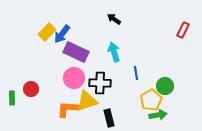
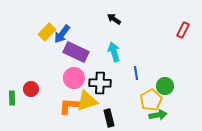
orange L-shape: moved 2 px right, 3 px up
